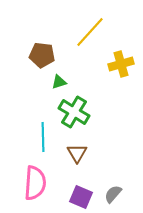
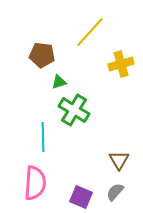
green cross: moved 2 px up
brown triangle: moved 42 px right, 7 px down
gray semicircle: moved 2 px right, 2 px up
